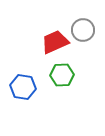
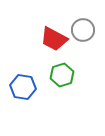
red trapezoid: moved 1 px left, 3 px up; rotated 128 degrees counterclockwise
green hexagon: rotated 15 degrees counterclockwise
